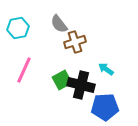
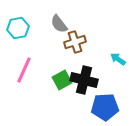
cyan arrow: moved 12 px right, 10 px up
black cross: moved 3 px right, 5 px up
